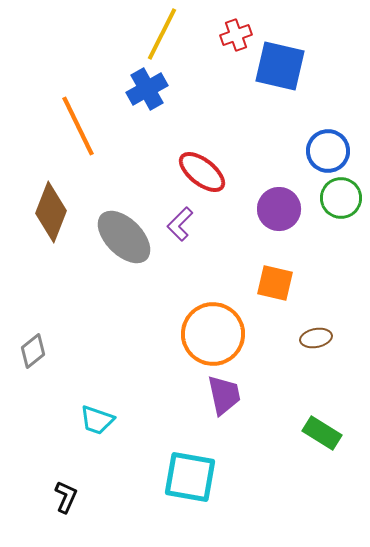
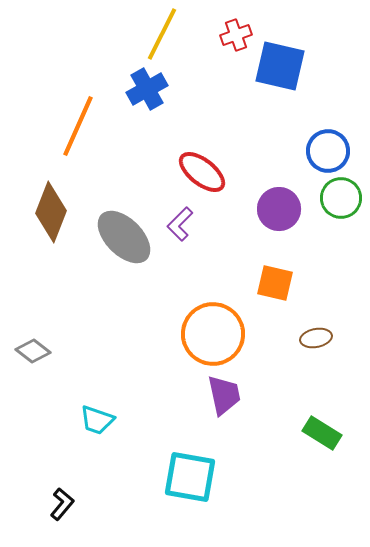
orange line: rotated 50 degrees clockwise
gray diamond: rotated 76 degrees clockwise
black L-shape: moved 4 px left, 7 px down; rotated 16 degrees clockwise
